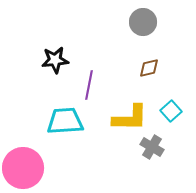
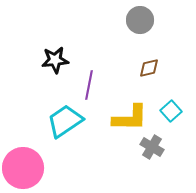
gray circle: moved 3 px left, 2 px up
cyan trapezoid: rotated 30 degrees counterclockwise
